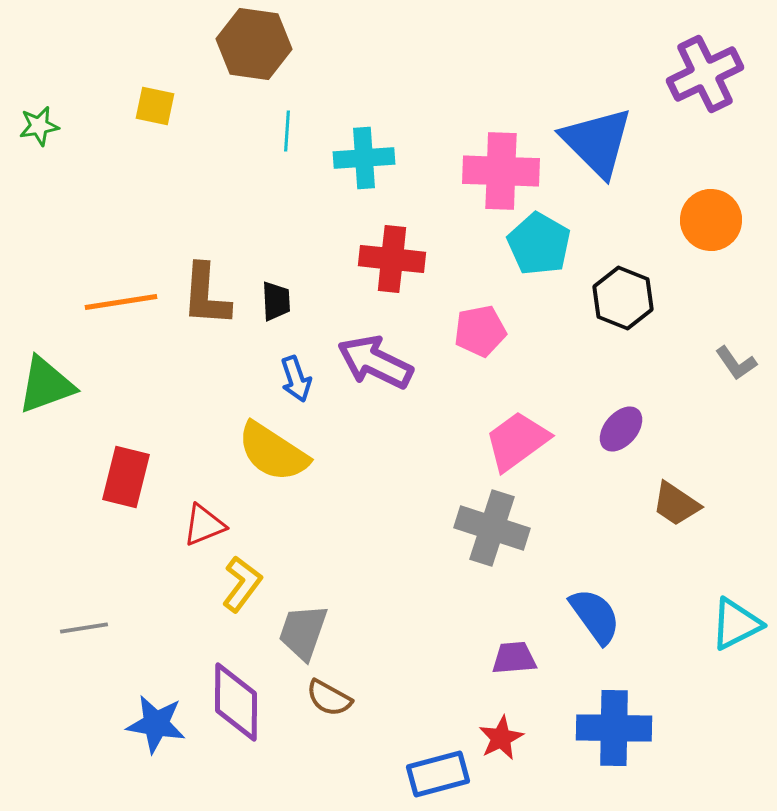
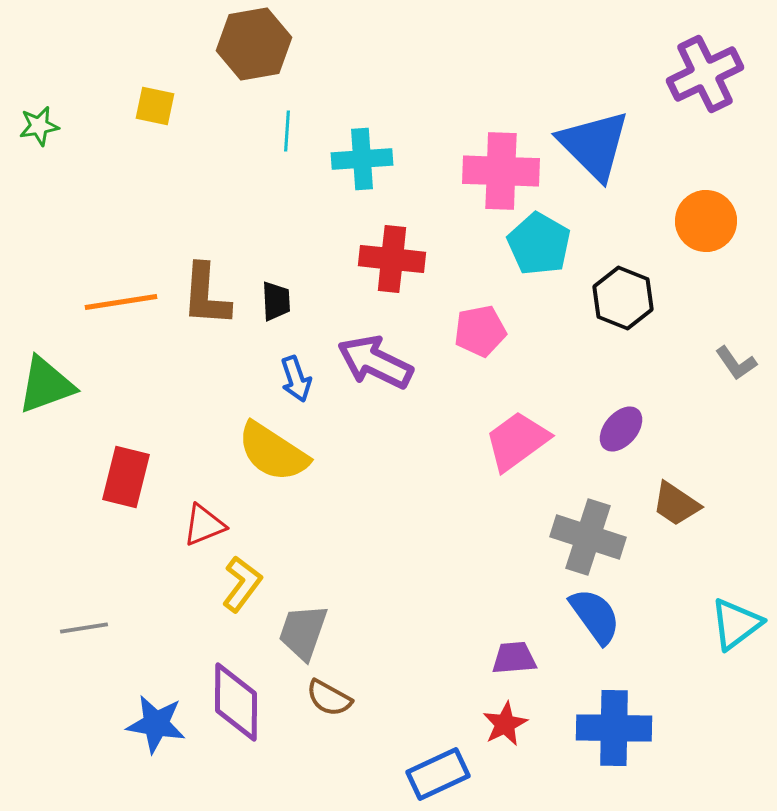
brown hexagon: rotated 18 degrees counterclockwise
blue triangle: moved 3 px left, 3 px down
cyan cross: moved 2 px left, 1 px down
orange circle: moved 5 px left, 1 px down
gray cross: moved 96 px right, 9 px down
cyan triangle: rotated 10 degrees counterclockwise
red star: moved 4 px right, 14 px up
blue rectangle: rotated 10 degrees counterclockwise
